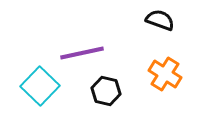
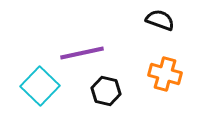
orange cross: rotated 16 degrees counterclockwise
